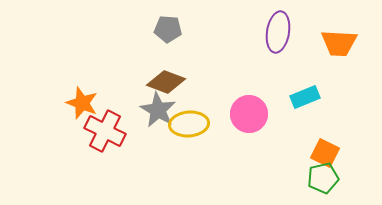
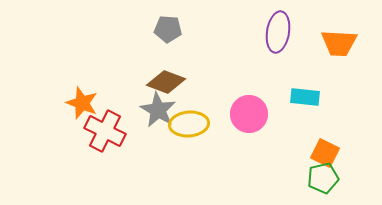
cyan rectangle: rotated 28 degrees clockwise
